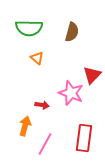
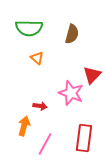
brown semicircle: moved 2 px down
red arrow: moved 2 px left, 1 px down
orange arrow: moved 1 px left
